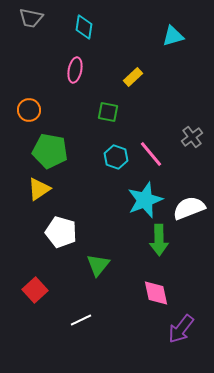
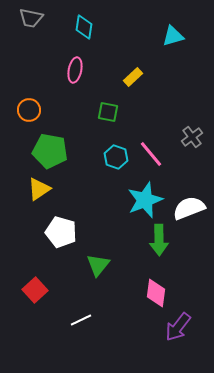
pink diamond: rotated 20 degrees clockwise
purple arrow: moved 3 px left, 2 px up
